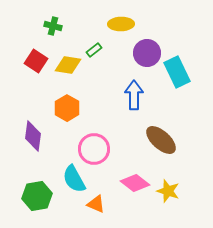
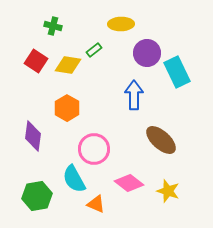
pink diamond: moved 6 px left
